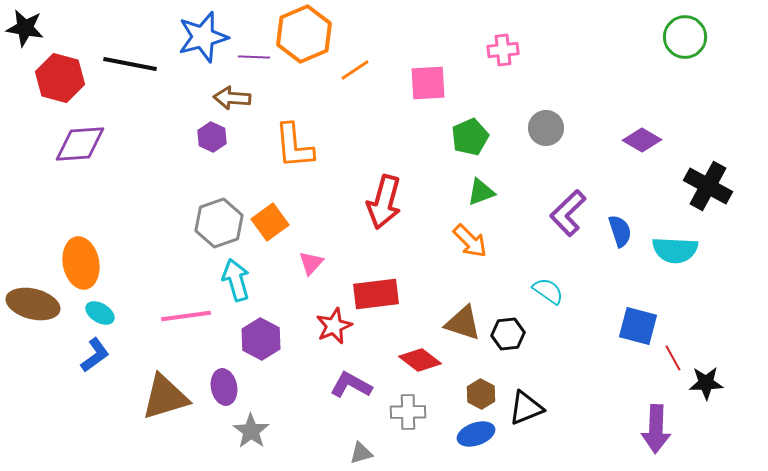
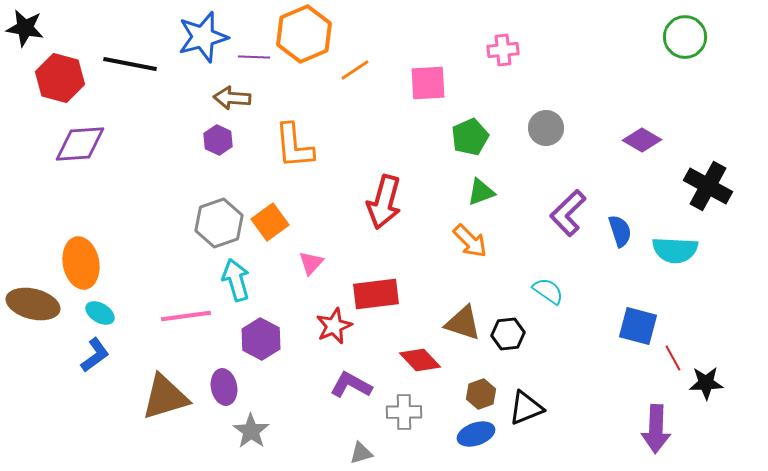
purple hexagon at (212, 137): moved 6 px right, 3 px down
red diamond at (420, 360): rotated 9 degrees clockwise
brown hexagon at (481, 394): rotated 12 degrees clockwise
gray cross at (408, 412): moved 4 px left
